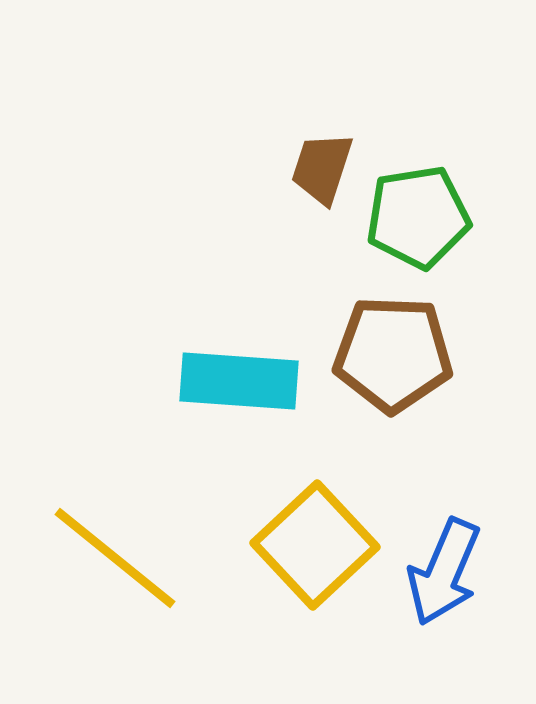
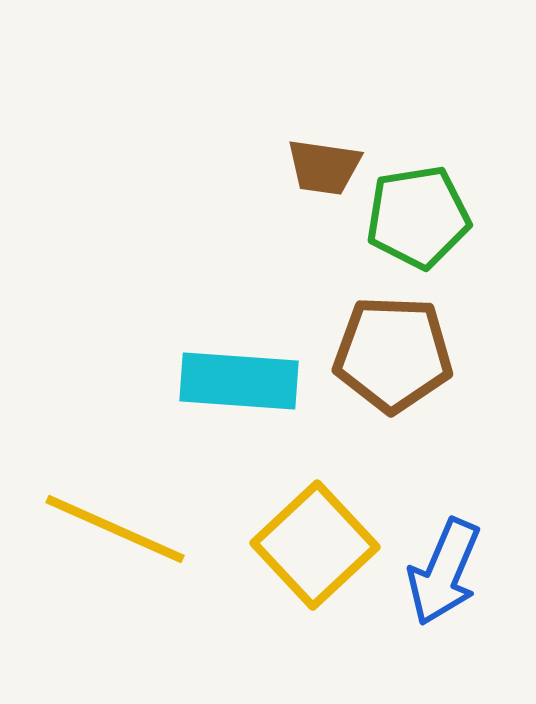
brown trapezoid: moved 2 px right, 1 px up; rotated 100 degrees counterclockwise
yellow line: moved 29 px up; rotated 15 degrees counterclockwise
